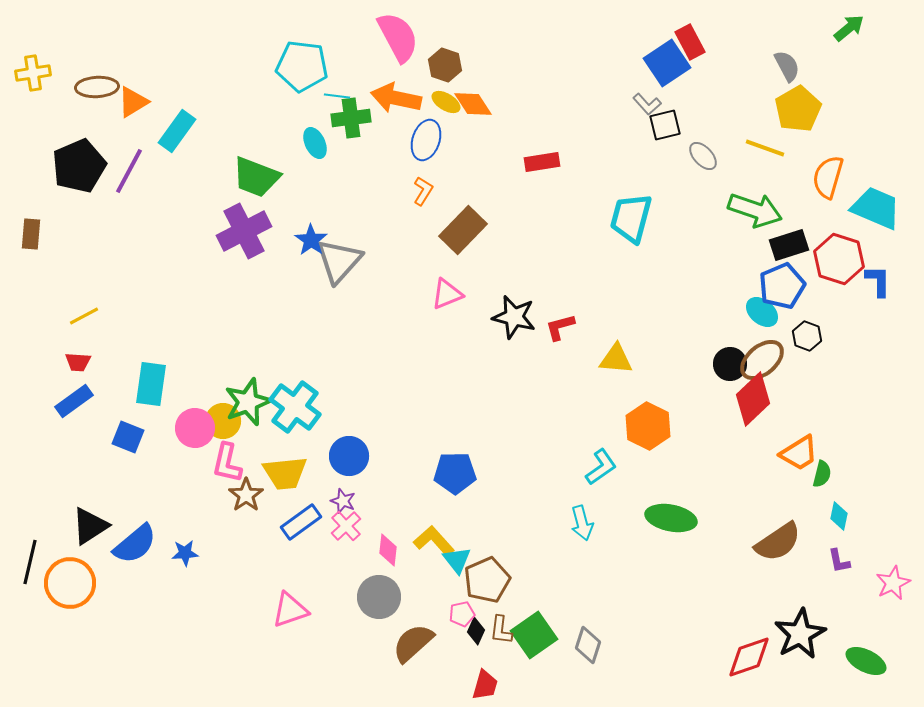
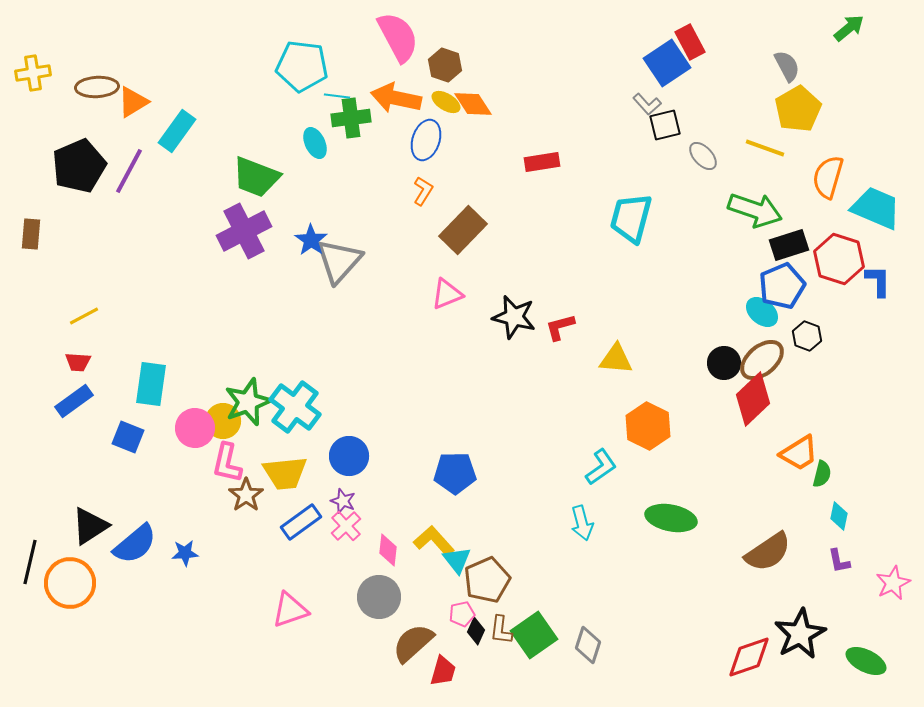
black circle at (730, 364): moved 6 px left, 1 px up
brown semicircle at (778, 542): moved 10 px left, 10 px down
red trapezoid at (485, 685): moved 42 px left, 14 px up
